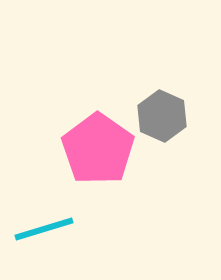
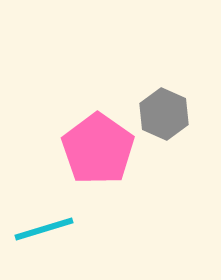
gray hexagon: moved 2 px right, 2 px up
